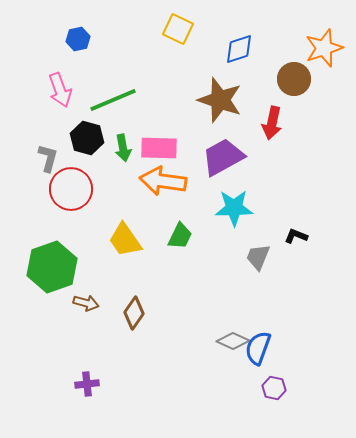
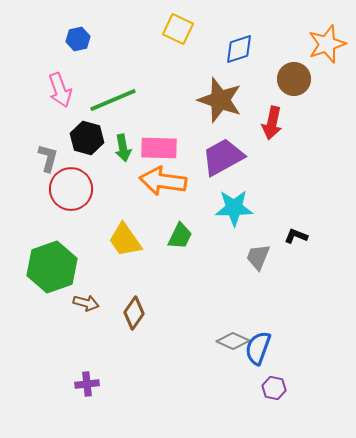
orange star: moved 3 px right, 4 px up
